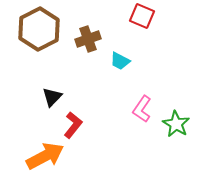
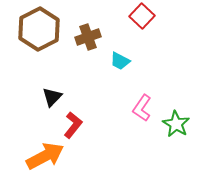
red square: rotated 20 degrees clockwise
brown cross: moved 2 px up
pink L-shape: moved 1 px up
